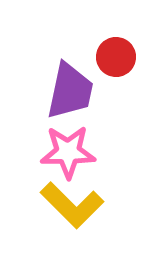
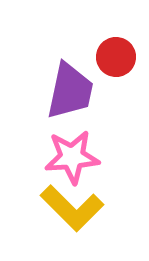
pink star: moved 4 px right, 5 px down; rotated 4 degrees counterclockwise
yellow L-shape: moved 3 px down
